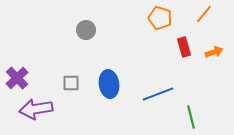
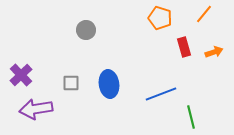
purple cross: moved 4 px right, 3 px up
blue line: moved 3 px right
